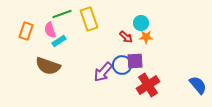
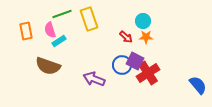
cyan circle: moved 2 px right, 2 px up
orange rectangle: rotated 30 degrees counterclockwise
purple square: rotated 30 degrees clockwise
purple arrow: moved 9 px left, 7 px down; rotated 70 degrees clockwise
red cross: moved 12 px up
